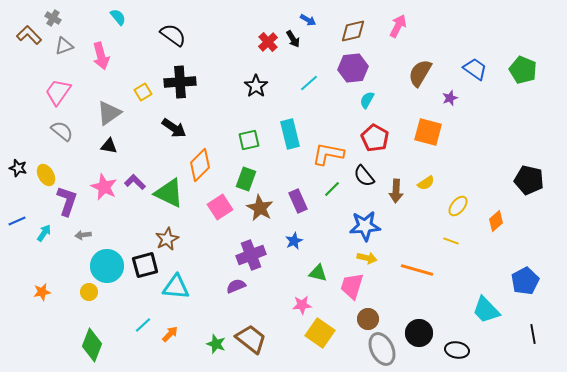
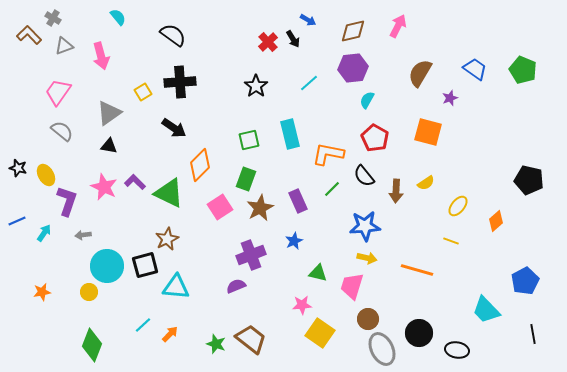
brown star at (260, 208): rotated 16 degrees clockwise
